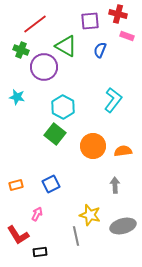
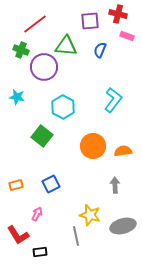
green triangle: rotated 25 degrees counterclockwise
green square: moved 13 px left, 2 px down
